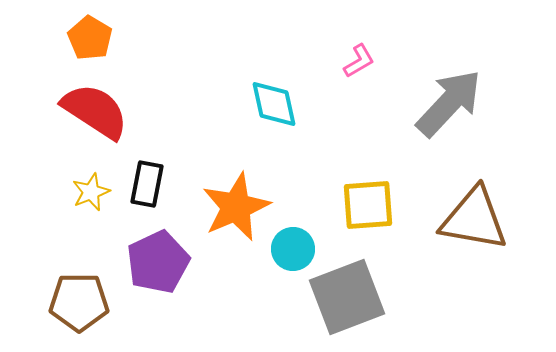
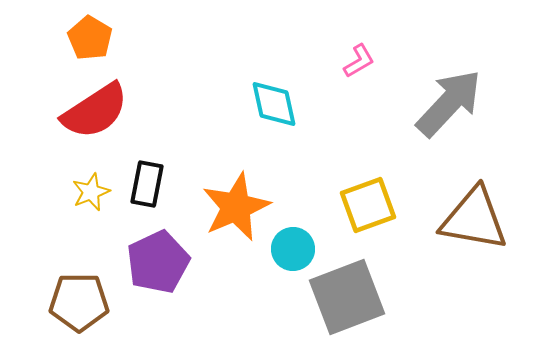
red semicircle: rotated 114 degrees clockwise
yellow square: rotated 16 degrees counterclockwise
